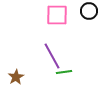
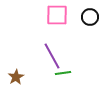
black circle: moved 1 px right, 6 px down
green line: moved 1 px left, 1 px down
